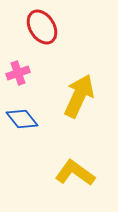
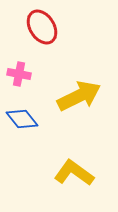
pink cross: moved 1 px right, 1 px down; rotated 30 degrees clockwise
yellow arrow: rotated 39 degrees clockwise
yellow L-shape: moved 1 px left
